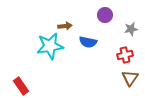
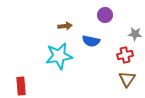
gray star: moved 4 px right, 5 px down; rotated 16 degrees clockwise
blue semicircle: moved 3 px right, 1 px up
cyan star: moved 9 px right, 10 px down
brown triangle: moved 3 px left, 1 px down
red rectangle: rotated 30 degrees clockwise
